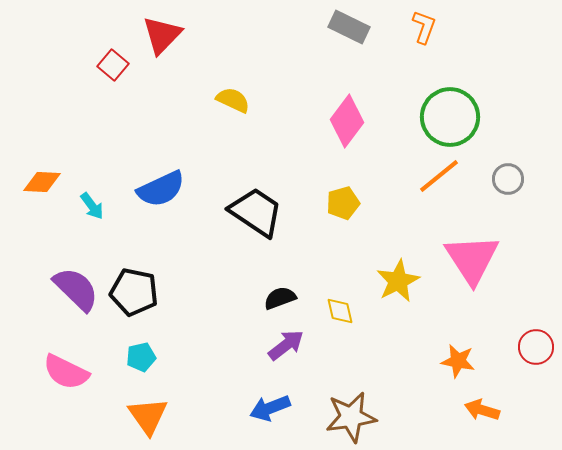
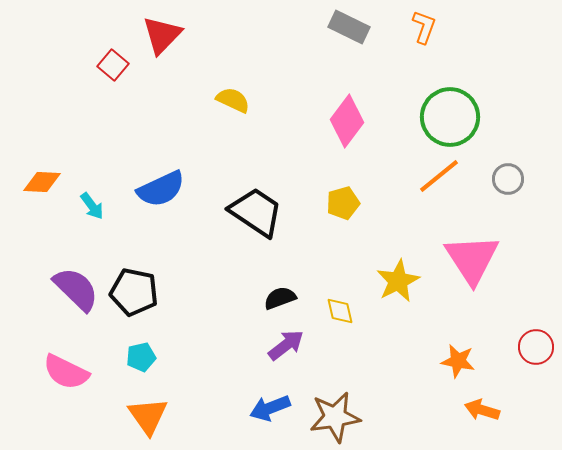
brown star: moved 16 px left
